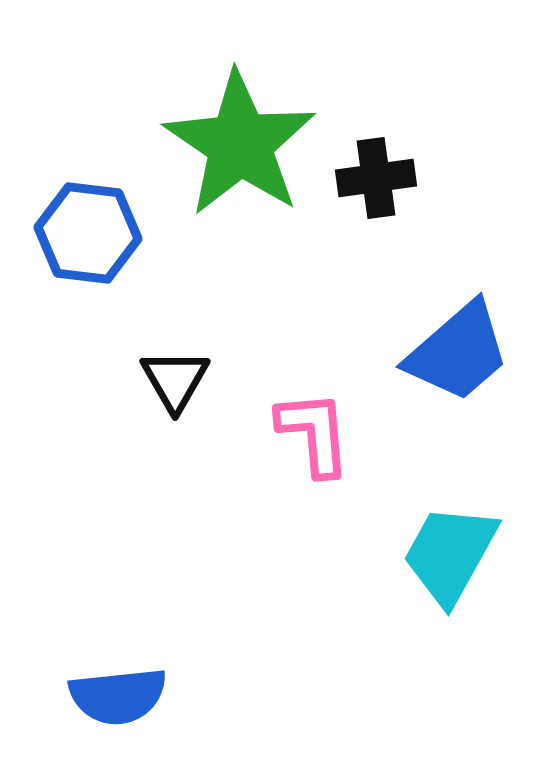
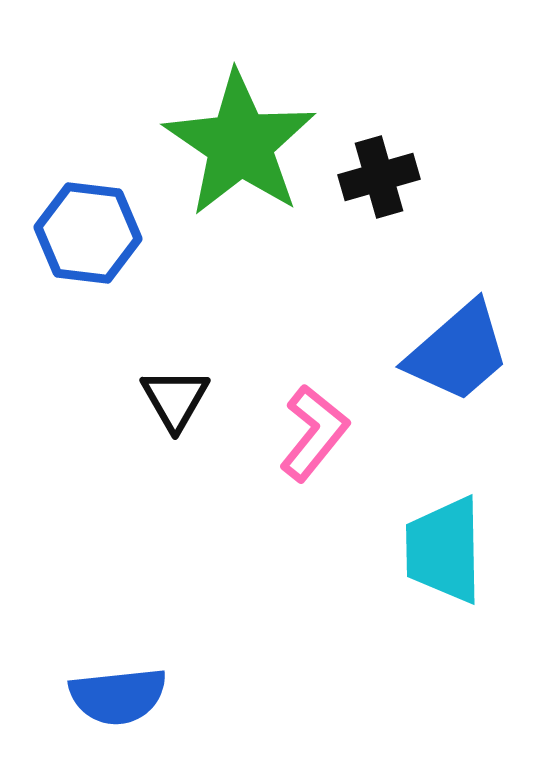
black cross: moved 3 px right, 1 px up; rotated 8 degrees counterclockwise
black triangle: moved 19 px down
pink L-shape: rotated 44 degrees clockwise
cyan trapezoid: moved 6 px left, 4 px up; rotated 30 degrees counterclockwise
